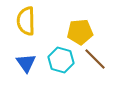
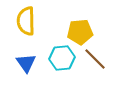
cyan hexagon: moved 1 px right, 2 px up; rotated 20 degrees counterclockwise
